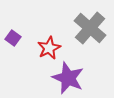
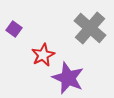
purple square: moved 1 px right, 9 px up
red star: moved 6 px left, 7 px down
